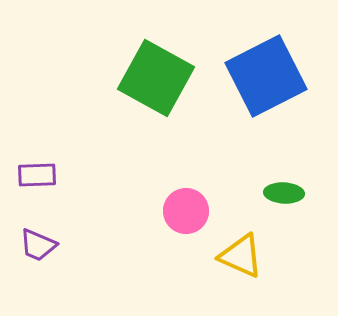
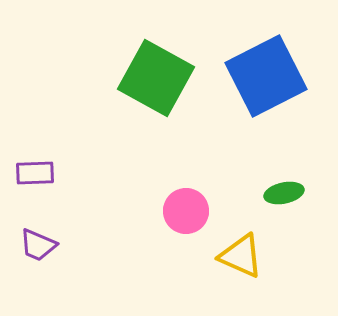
purple rectangle: moved 2 px left, 2 px up
green ellipse: rotated 15 degrees counterclockwise
